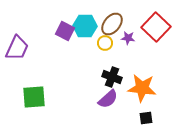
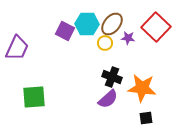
cyan hexagon: moved 2 px right, 2 px up
